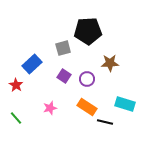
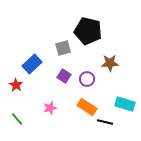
black pentagon: rotated 16 degrees clockwise
green line: moved 1 px right, 1 px down
